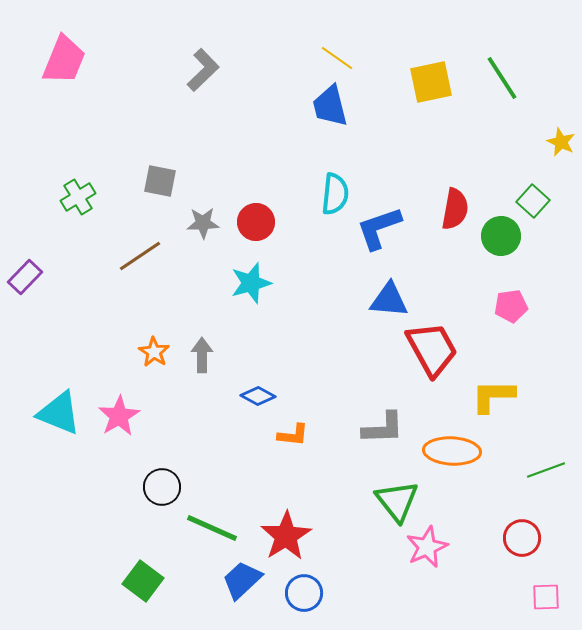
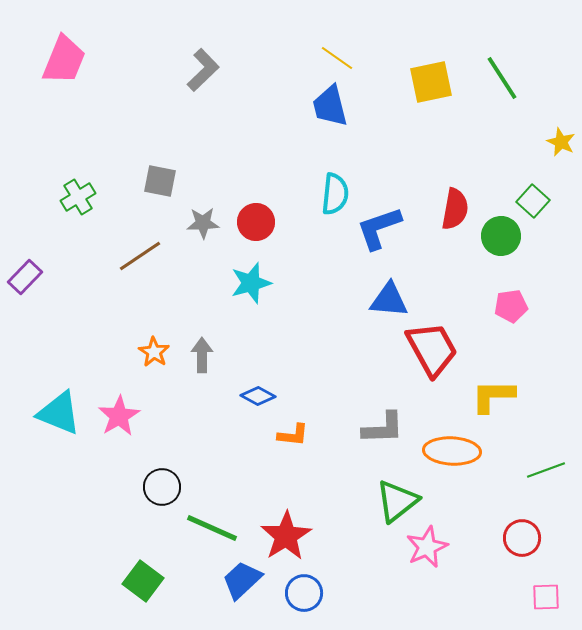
green triangle at (397, 501): rotated 30 degrees clockwise
